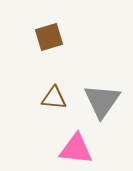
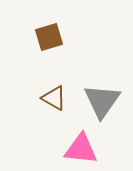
brown triangle: rotated 24 degrees clockwise
pink triangle: moved 5 px right
